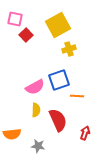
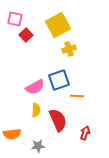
gray star: rotated 16 degrees counterclockwise
